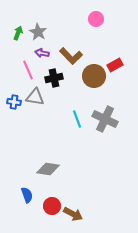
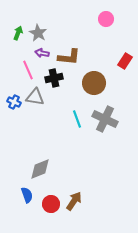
pink circle: moved 10 px right
gray star: moved 1 px down
brown L-shape: moved 2 px left, 1 px down; rotated 40 degrees counterclockwise
red rectangle: moved 10 px right, 4 px up; rotated 28 degrees counterclockwise
brown circle: moved 7 px down
blue cross: rotated 16 degrees clockwise
gray diamond: moved 8 px left; rotated 30 degrees counterclockwise
red circle: moved 1 px left, 2 px up
brown arrow: moved 1 px right, 13 px up; rotated 84 degrees counterclockwise
